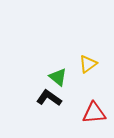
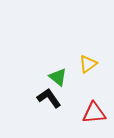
black L-shape: rotated 20 degrees clockwise
